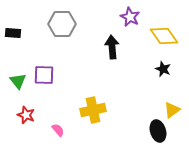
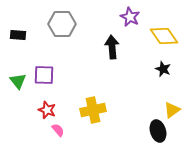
black rectangle: moved 5 px right, 2 px down
red star: moved 21 px right, 5 px up
